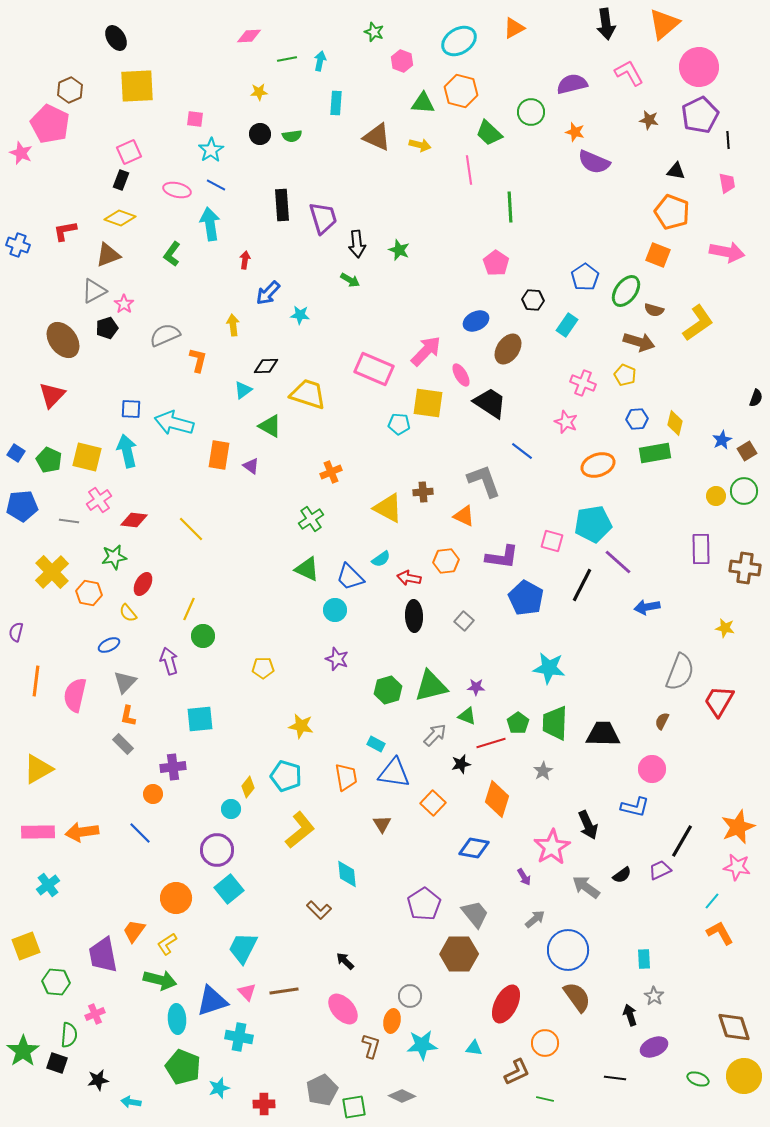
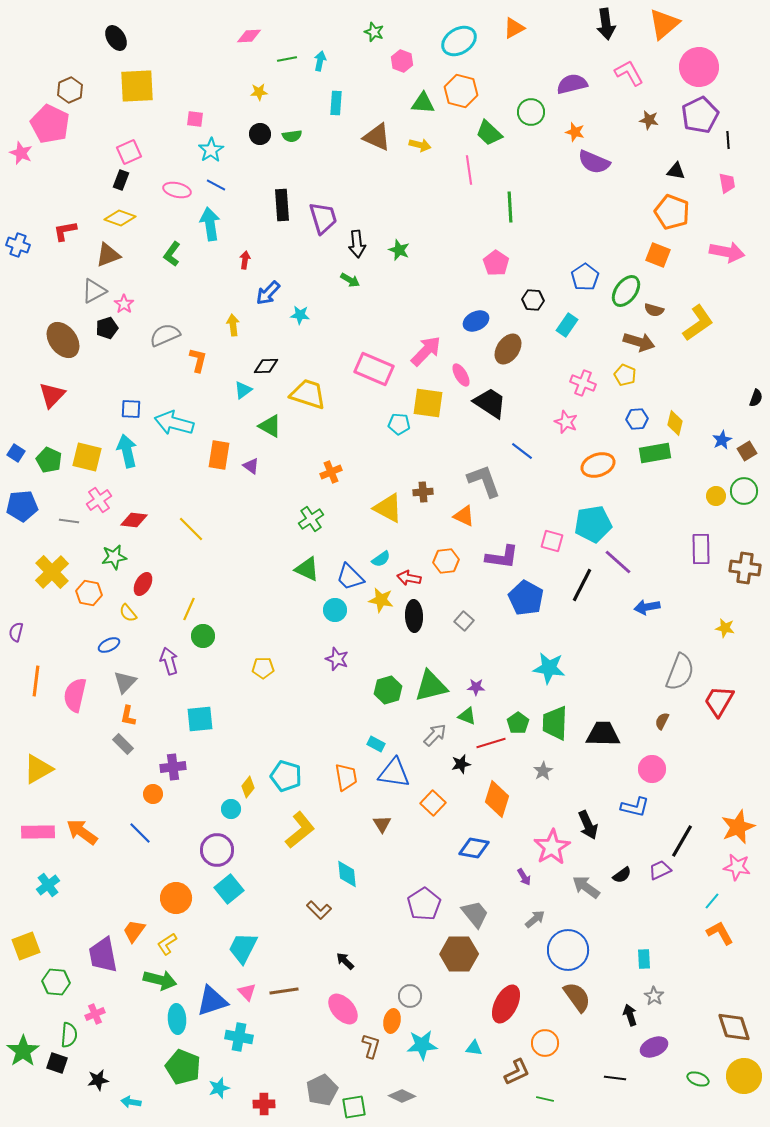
yellow star at (301, 726): moved 80 px right, 126 px up
orange arrow at (82, 832): rotated 44 degrees clockwise
